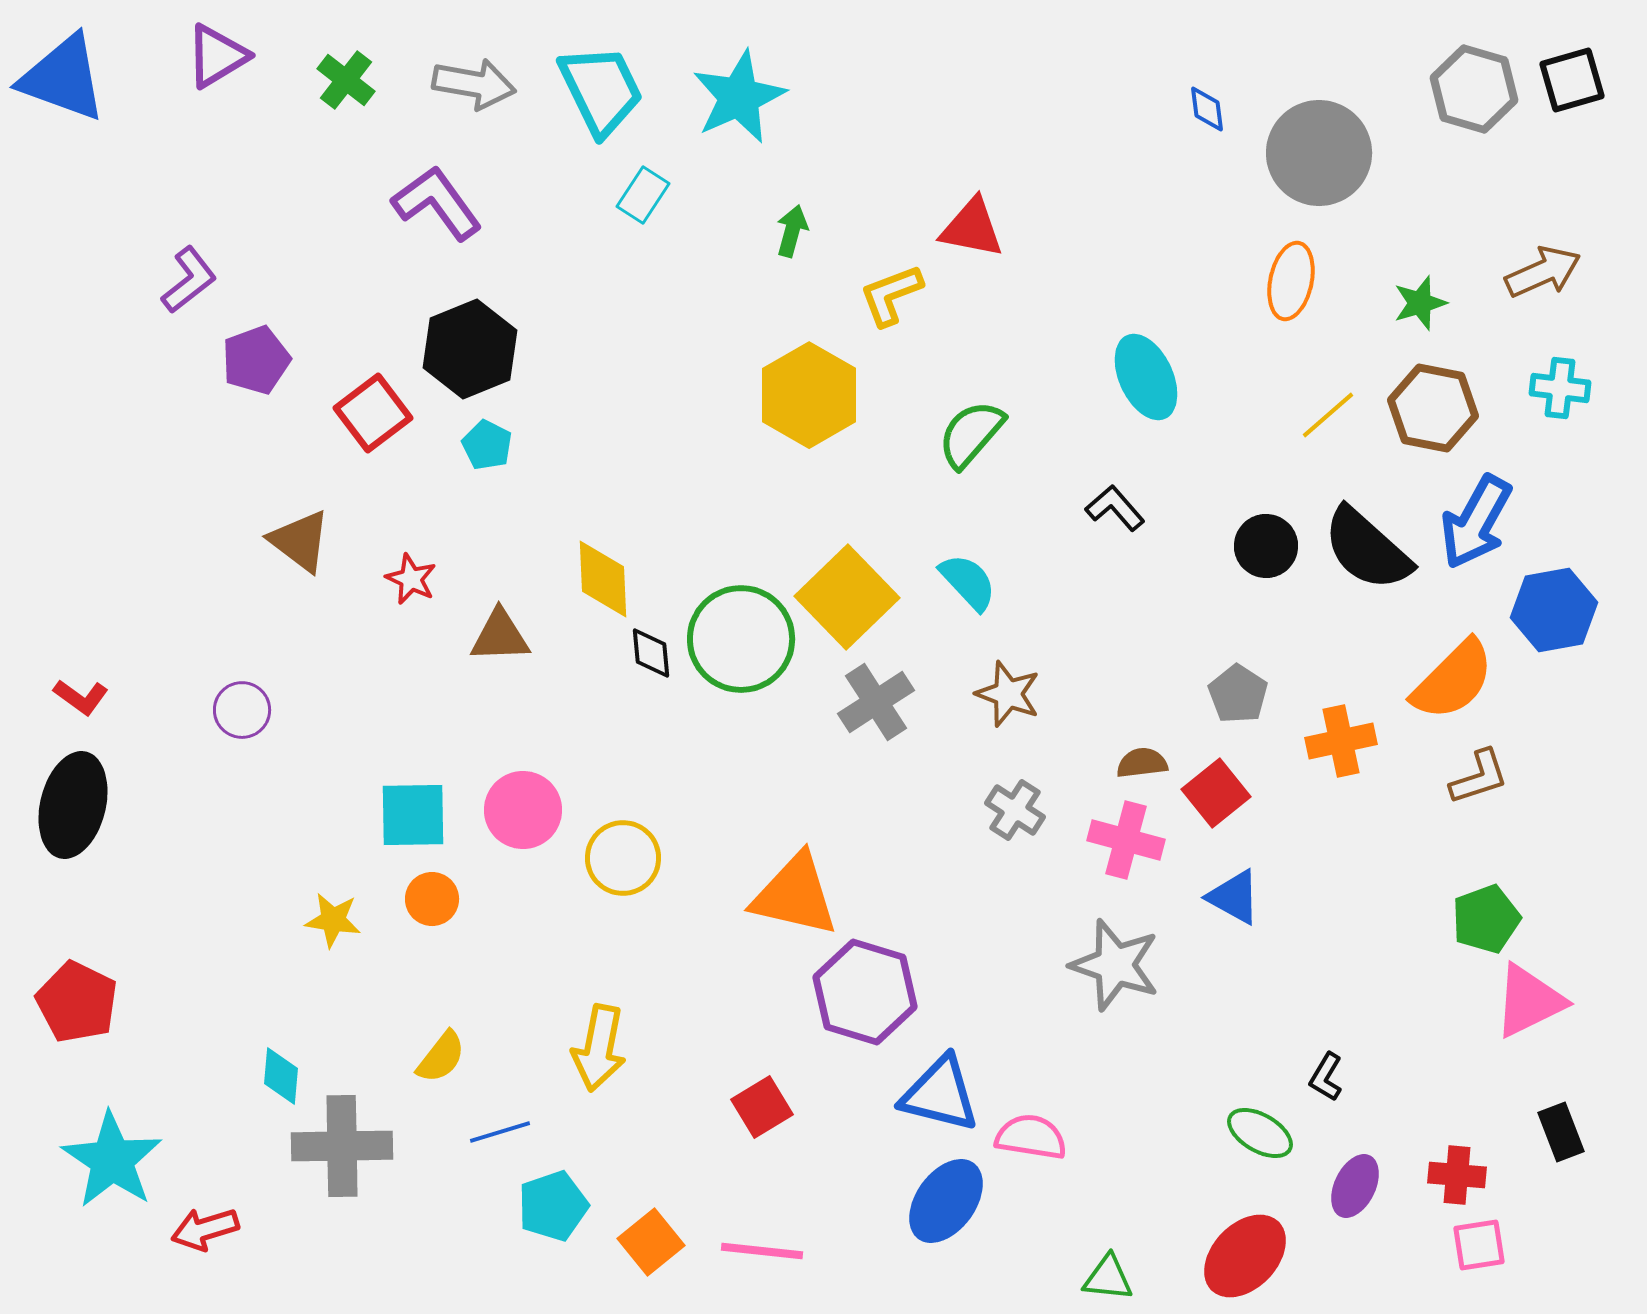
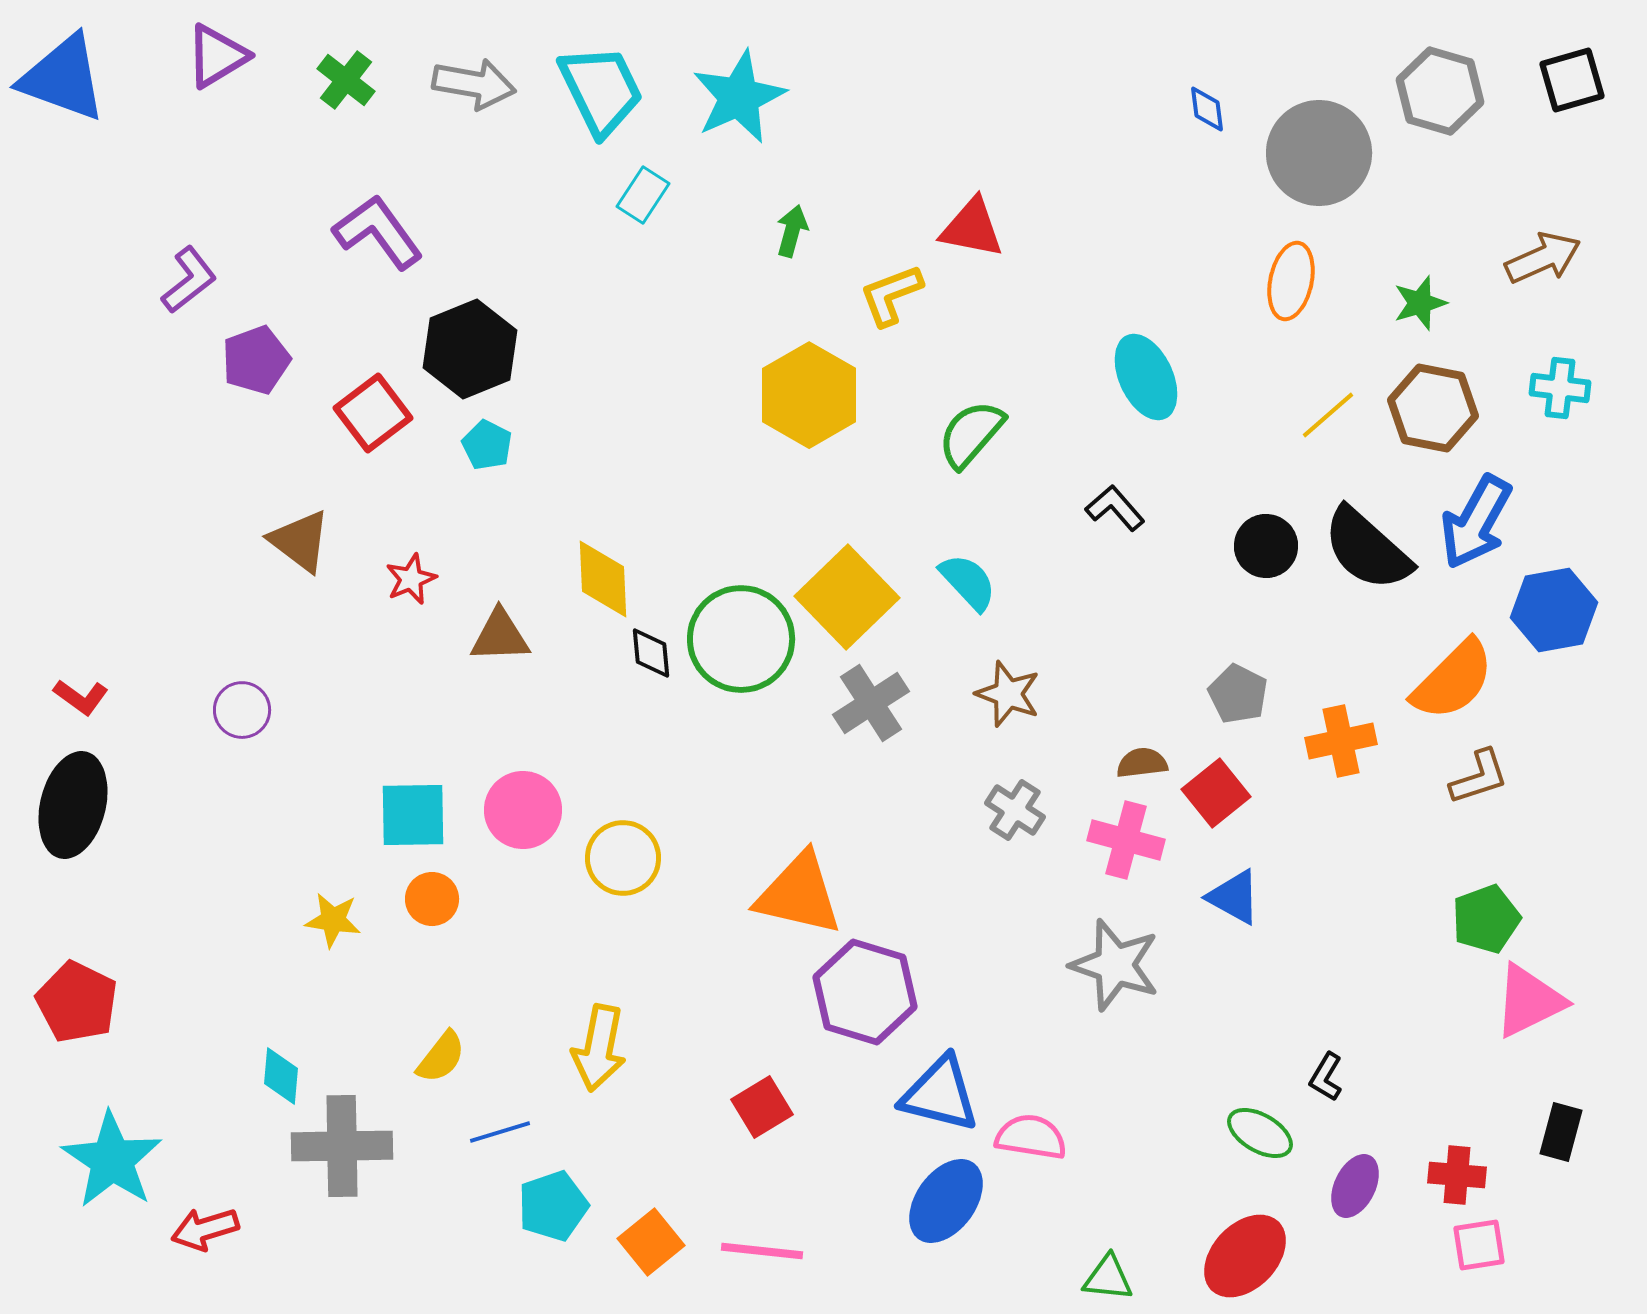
gray hexagon at (1474, 89): moved 34 px left, 2 px down
purple L-shape at (437, 203): moved 59 px left, 29 px down
brown arrow at (1543, 272): moved 14 px up
red star at (411, 579): rotated 24 degrees clockwise
gray pentagon at (1238, 694): rotated 6 degrees counterclockwise
gray cross at (876, 702): moved 5 px left, 1 px down
orange triangle at (795, 895): moved 4 px right, 1 px up
black rectangle at (1561, 1132): rotated 36 degrees clockwise
